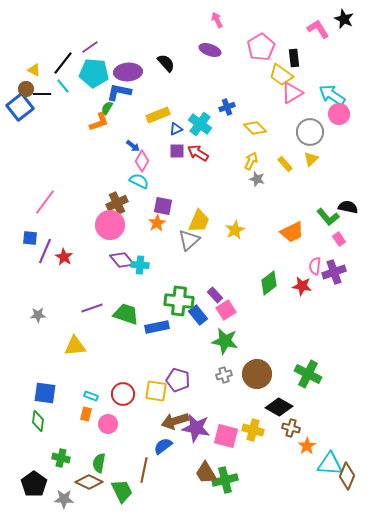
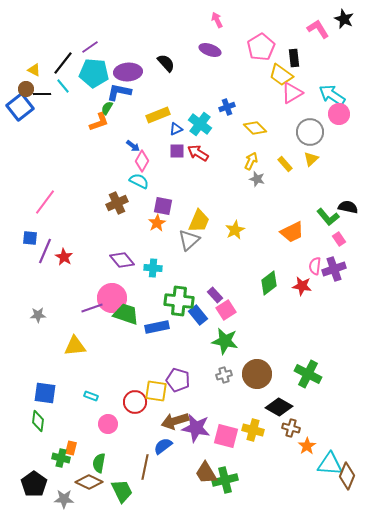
pink circle at (110, 225): moved 2 px right, 73 px down
cyan cross at (140, 265): moved 13 px right, 3 px down
purple cross at (334, 272): moved 3 px up
red circle at (123, 394): moved 12 px right, 8 px down
orange rectangle at (86, 414): moved 15 px left, 34 px down
brown line at (144, 470): moved 1 px right, 3 px up
